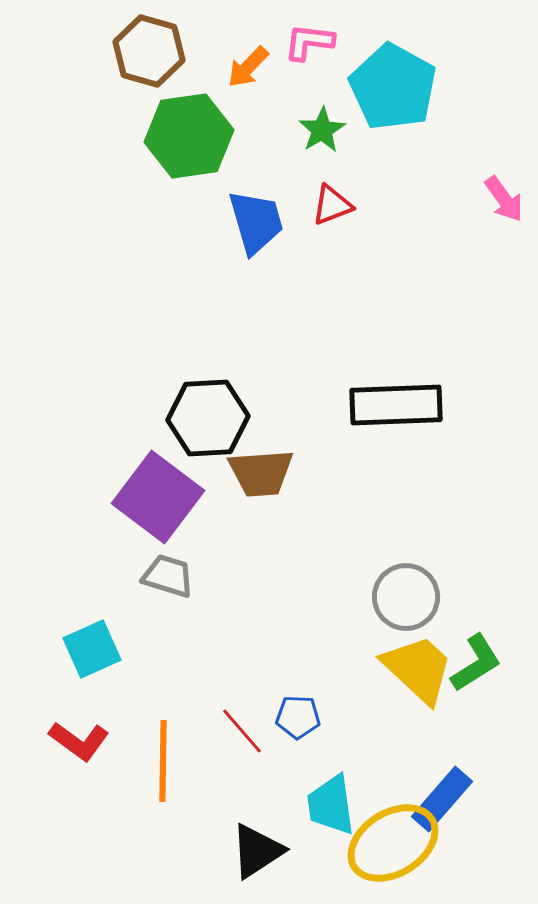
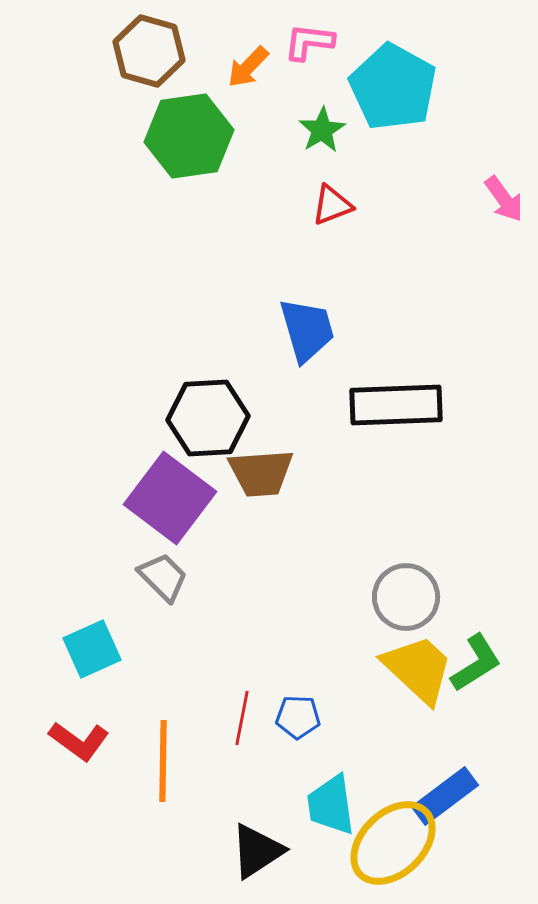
blue trapezoid: moved 51 px right, 108 px down
purple square: moved 12 px right, 1 px down
gray trapezoid: moved 5 px left, 1 px down; rotated 28 degrees clockwise
red line: moved 13 px up; rotated 52 degrees clockwise
blue rectangle: moved 3 px right, 3 px up; rotated 12 degrees clockwise
yellow ellipse: rotated 12 degrees counterclockwise
